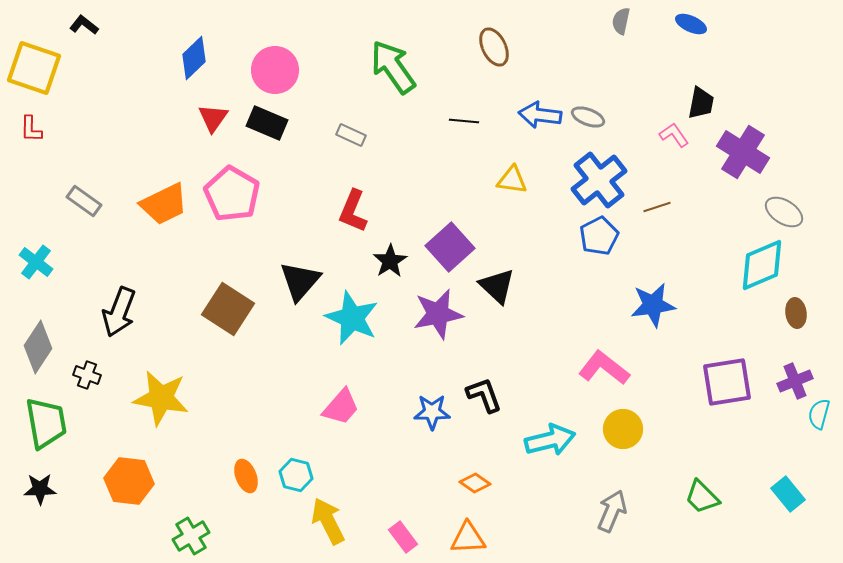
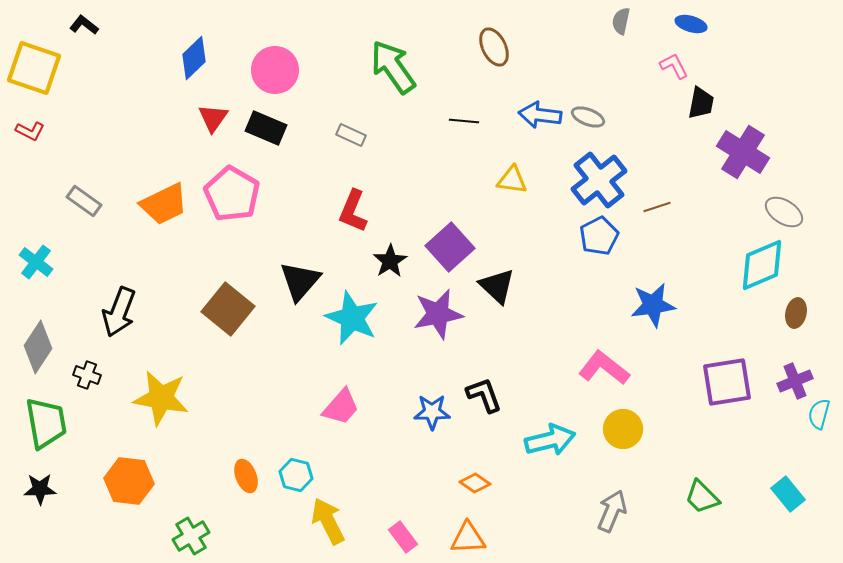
blue ellipse at (691, 24): rotated 8 degrees counterclockwise
black rectangle at (267, 123): moved 1 px left, 5 px down
red L-shape at (31, 129): moved 1 px left, 2 px down; rotated 64 degrees counterclockwise
pink L-shape at (674, 135): moved 69 px up; rotated 8 degrees clockwise
brown square at (228, 309): rotated 6 degrees clockwise
brown ellipse at (796, 313): rotated 20 degrees clockwise
